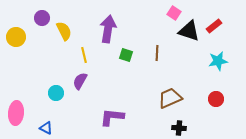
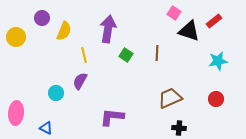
red rectangle: moved 5 px up
yellow semicircle: rotated 48 degrees clockwise
green square: rotated 16 degrees clockwise
